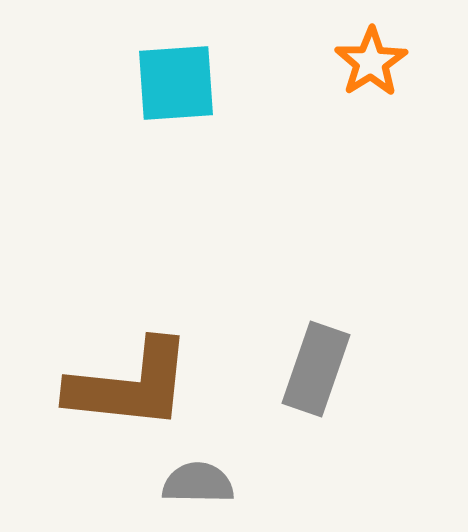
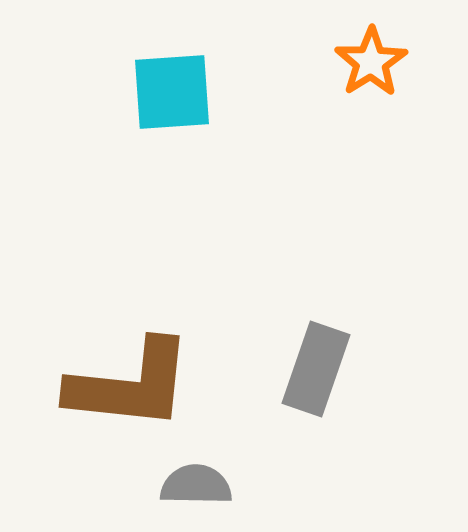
cyan square: moved 4 px left, 9 px down
gray semicircle: moved 2 px left, 2 px down
